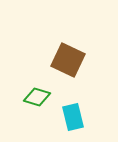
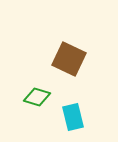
brown square: moved 1 px right, 1 px up
